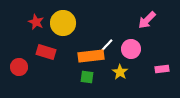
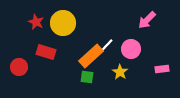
orange rectangle: rotated 35 degrees counterclockwise
